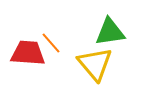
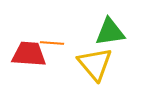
orange line: moved 1 px right; rotated 45 degrees counterclockwise
red trapezoid: moved 1 px right, 1 px down
